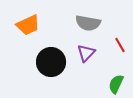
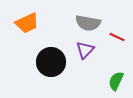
orange trapezoid: moved 1 px left, 2 px up
red line: moved 3 px left, 8 px up; rotated 35 degrees counterclockwise
purple triangle: moved 1 px left, 3 px up
green semicircle: moved 3 px up
